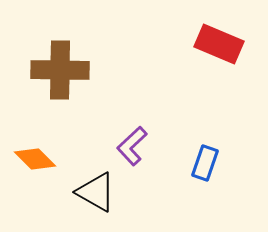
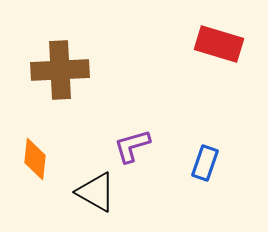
red rectangle: rotated 6 degrees counterclockwise
brown cross: rotated 4 degrees counterclockwise
purple L-shape: rotated 27 degrees clockwise
orange diamond: rotated 51 degrees clockwise
